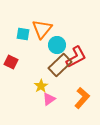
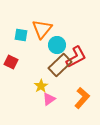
cyan square: moved 2 px left, 1 px down
